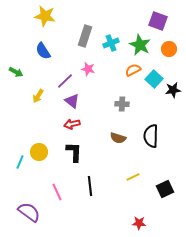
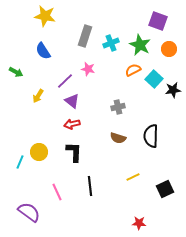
gray cross: moved 4 px left, 3 px down; rotated 16 degrees counterclockwise
